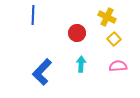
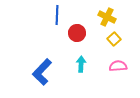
blue line: moved 24 px right
